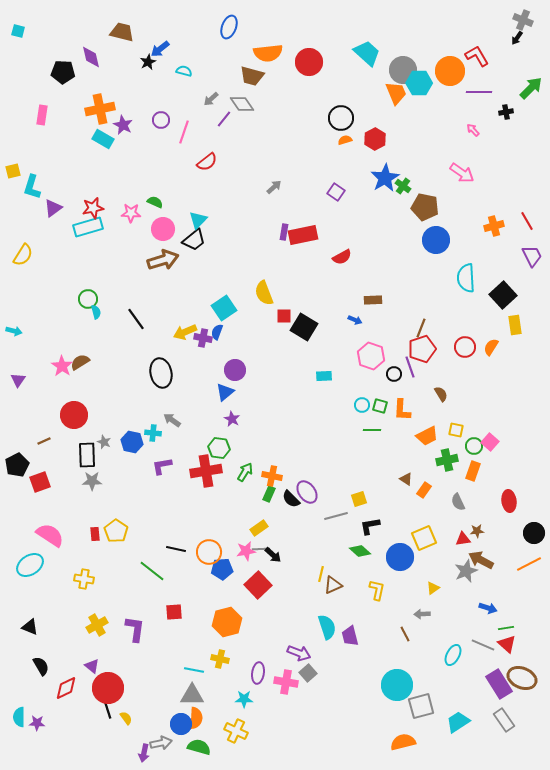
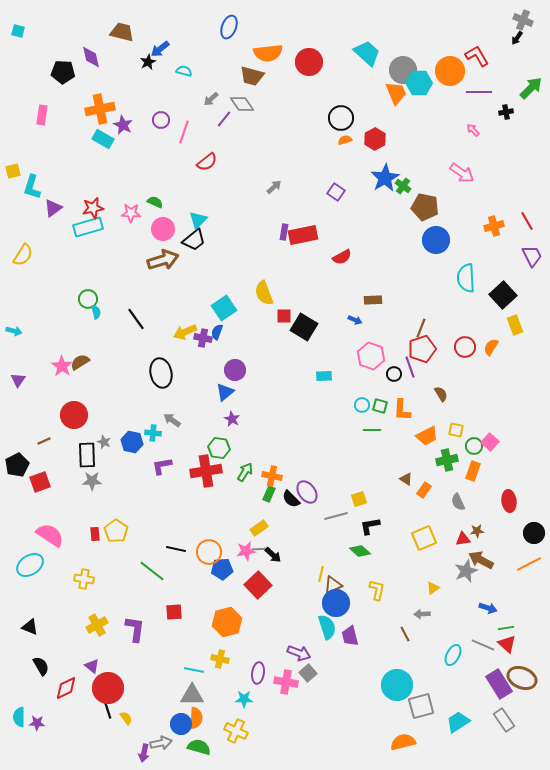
yellow rectangle at (515, 325): rotated 12 degrees counterclockwise
blue circle at (400, 557): moved 64 px left, 46 px down
